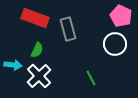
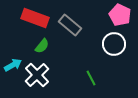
pink pentagon: moved 1 px left, 1 px up
gray rectangle: moved 2 px right, 4 px up; rotated 35 degrees counterclockwise
white circle: moved 1 px left
green semicircle: moved 5 px right, 4 px up; rotated 14 degrees clockwise
cyan arrow: rotated 36 degrees counterclockwise
white cross: moved 2 px left, 1 px up
